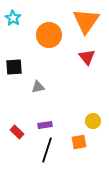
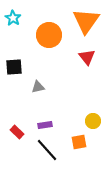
black line: rotated 60 degrees counterclockwise
